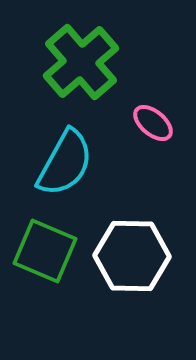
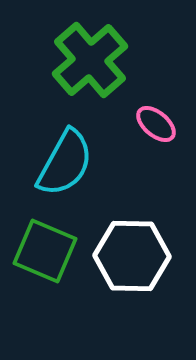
green cross: moved 9 px right, 2 px up
pink ellipse: moved 3 px right, 1 px down
